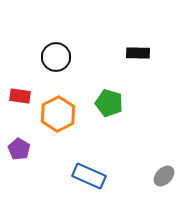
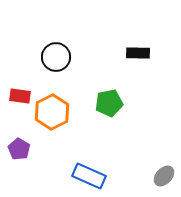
green pentagon: rotated 28 degrees counterclockwise
orange hexagon: moved 6 px left, 2 px up
